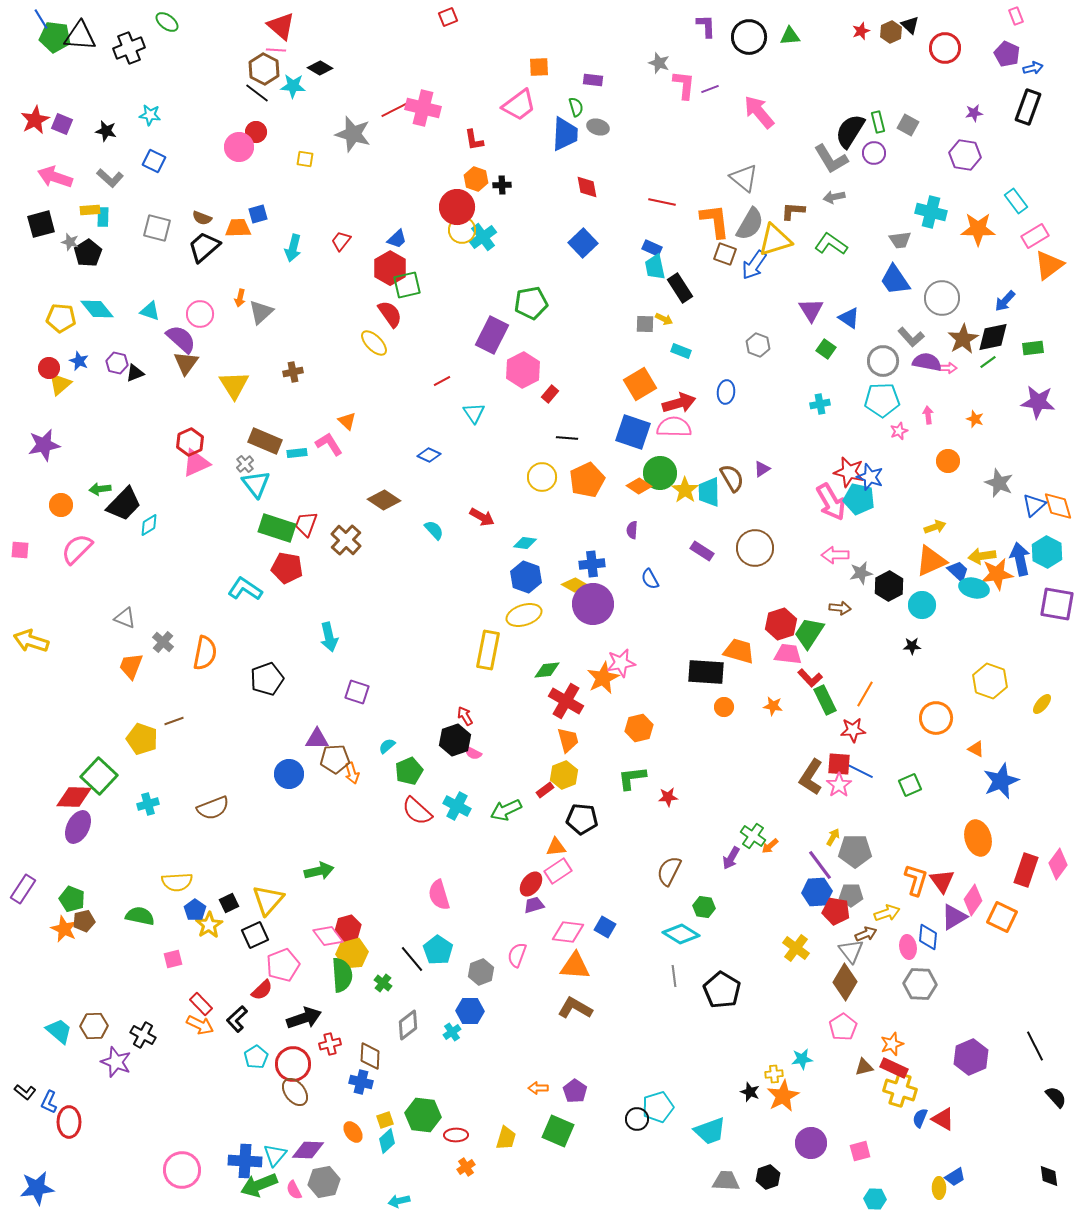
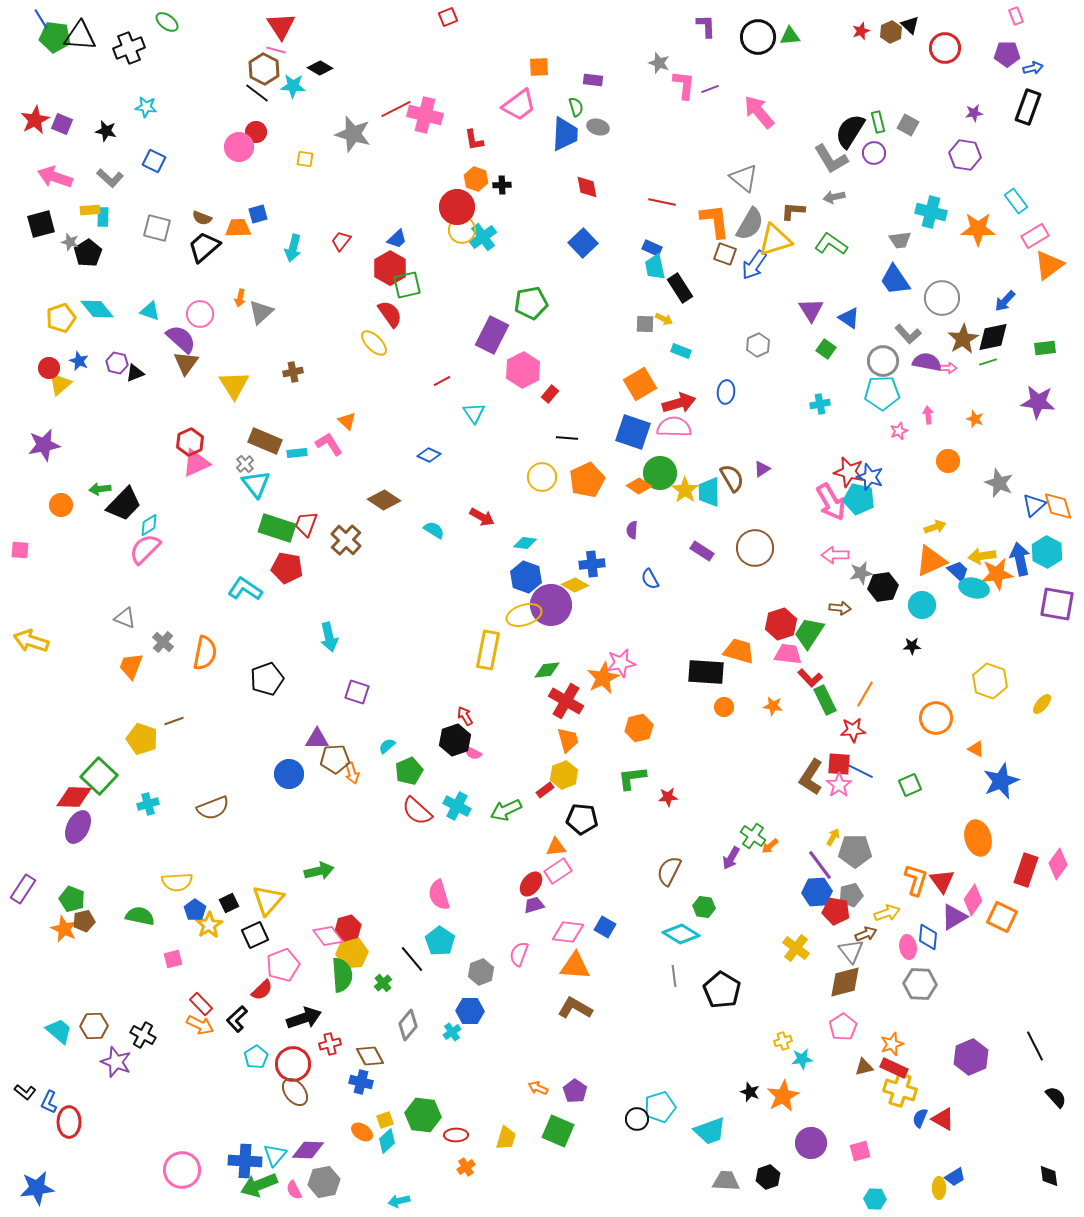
red triangle at (281, 26): rotated 16 degrees clockwise
black circle at (749, 37): moved 9 px right
pink line at (276, 50): rotated 12 degrees clockwise
purple pentagon at (1007, 54): rotated 25 degrees counterclockwise
pink cross at (423, 108): moved 2 px right, 7 px down
cyan star at (150, 115): moved 4 px left, 8 px up
yellow pentagon at (61, 318): rotated 24 degrees counterclockwise
gray L-shape at (911, 337): moved 3 px left, 3 px up
gray hexagon at (758, 345): rotated 15 degrees clockwise
green rectangle at (1033, 348): moved 12 px right
green line at (988, 362): rotated 18 degrees clockwise
cyan pentagon at (882, 400): moved 7 px up
cyan semicircle at (434, 530): rotated 15 degrees counterclockwise
pink semicircle at (77, 549): moved 68 px right
black hexagon at (889, 586): moved 6 px left, 1 px down; rotated 20 degrees clockwise
purple circle at (593, 604): moved 42 px left, 1 px down
gray pentagon at (851, 895): rotated 15 degrees counterclockwise
cyan pentagon at (438, 950): moved 2 px right, 9 px up
pink semicircle at (517, 955): moved 2 px right, 1 px up
brown diamond at (845, 982): rotated 45 degrees clockwise
green cross at (383, 983): rotated 12 degrees clockwise
gray diamond at (408, 1025): rotated 12 degrees counterclockwise
brown diamond at (370, 1056): rotated 32 degrees counterclockwise
yellow cross at (774, 1074): moved 9 px right, 33 px up; rotated 12 degrees counterclockwise
orange arrow at (538, 1088): rotated 24 degrees clockwise
cyan pentagon at (658, 1107): moved 2 px right
orange ellipse at (353, 1132): moved 9 px right; rotated 20 degrees counterclockwise
